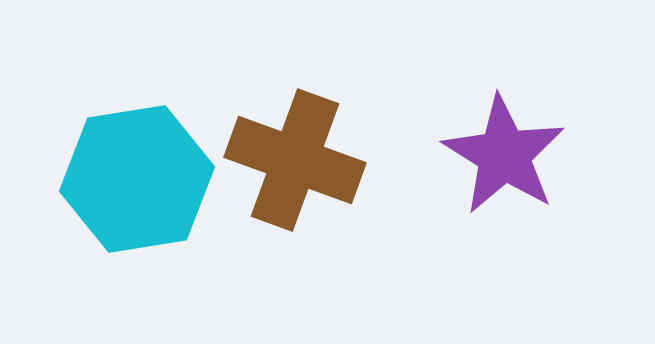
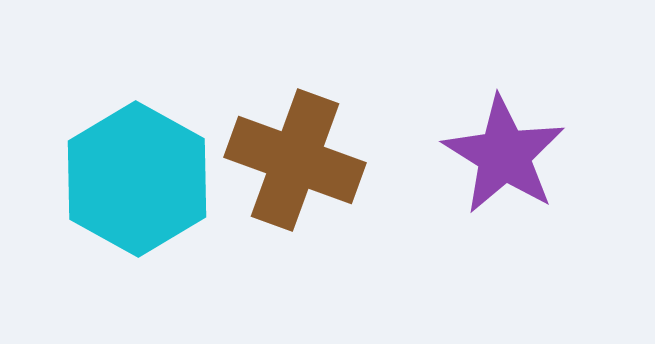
cyan hexagon: rotated 22 degrees counterclockwise
